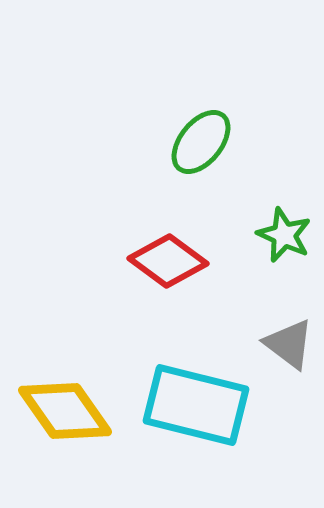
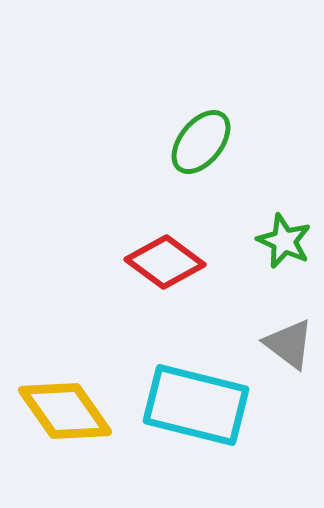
green star: moved 6 px down
red diamond: moved 3 px left, 1 px down
